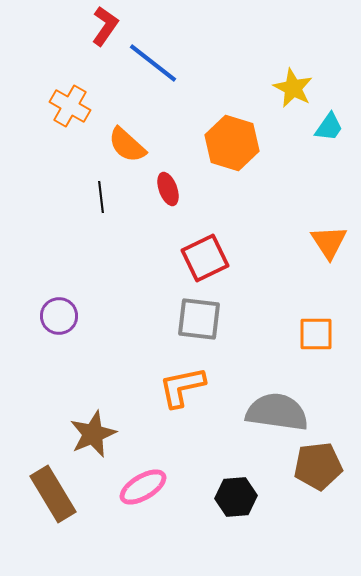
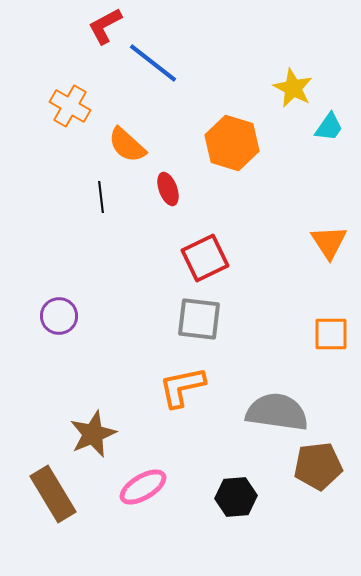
red L-shape: rotated 153 degrees counterclockwise
orange square: moved 15 px right
